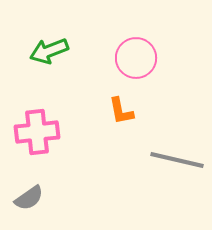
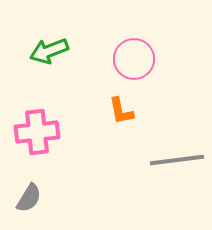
pink circle: moved 2 px left, 1 px down
gray line: rotated 20 degrees counterclockwise
gray semicircle: rotated 24 degrees counterclockwise
